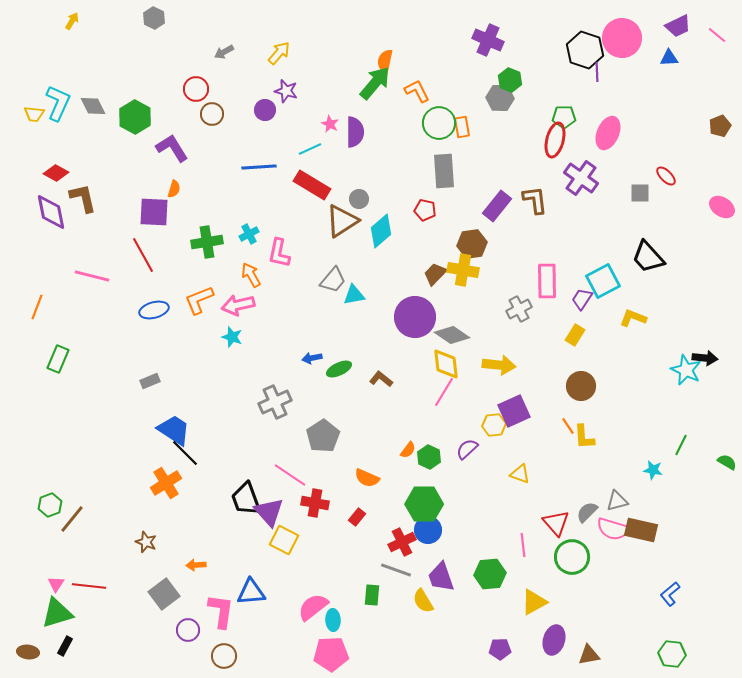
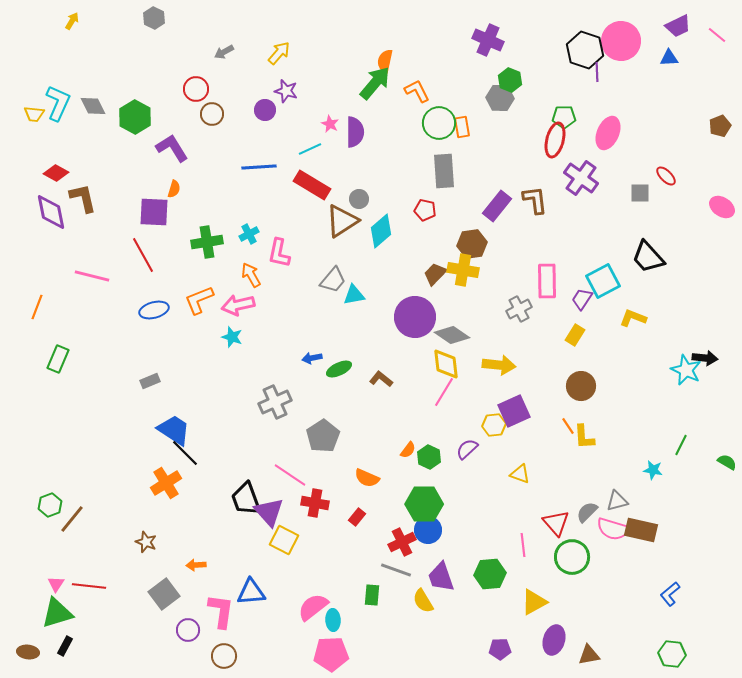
pink circle at (622, 38): moved 1 px left, 3 px down
